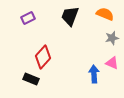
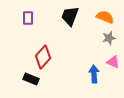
orange semicircle: moved 3 px down
purple rectangle: rotated 64 degrees counterclockwise
gray star: moved 3 px left
pink triangle: moved 1 px right, 1 px up
